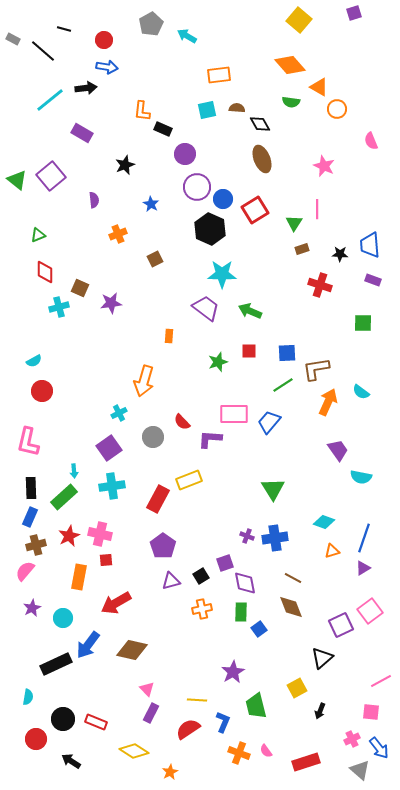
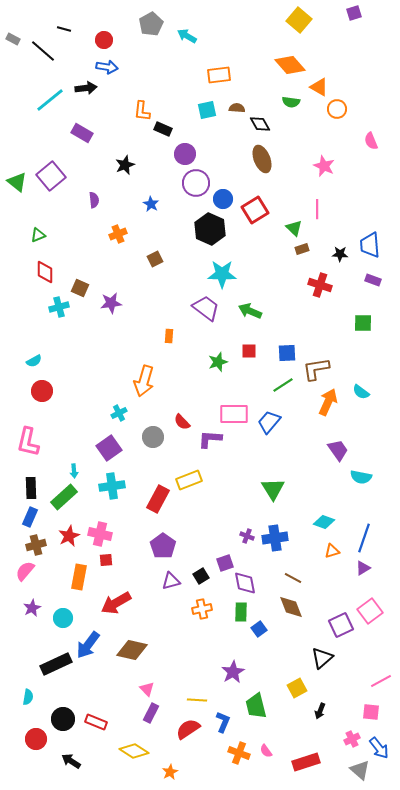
green triangle at (17, 180): moved 2 px down
purple circle at (197, 187): moved 1 px left, 4 px up
green triangle at (294, 223): moved 5 px down; rotated 18 degrees counterclockwise
